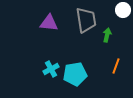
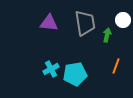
white circle: moved 10 px down
gray trapezoid: moved 1 px left, 3 px down
